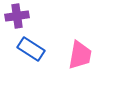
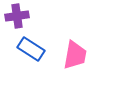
pink trapezoid: moved 5 px left
